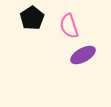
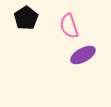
black pentagon: moved 6 px left
